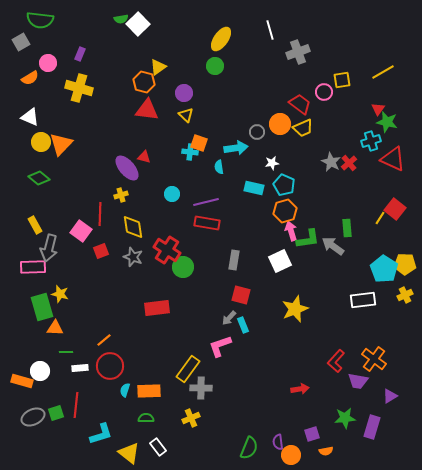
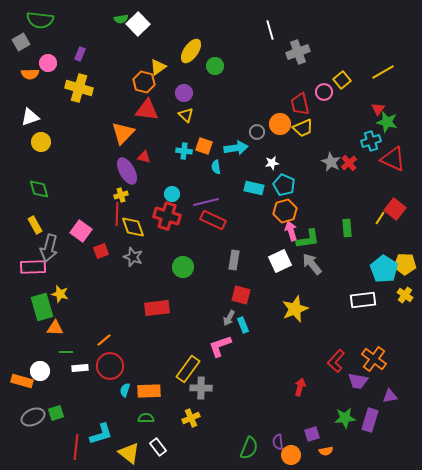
yellow ellipse at (221, 39): moved 30 px left, 12 px down
orange semicircle at (30, 78): moved 4 px up; rotated 30 degrees clockwise
yellow square at (342, 80): rotated 30 degrees counterclockwise
red trapezoid at (300, 104): rotated 140 degrees counterclockwise
white triangle at (30, 117): rotated 42 degrees counterclockwise
orange square at (199, 143): moved 5 px right, 3 px down
orange triangle at (61, 144): moved 62 px right, 11 px up
cyan cross at (190, 152): moved 6 px left, 1 px up
cyan semicircle at (219, 167): moved 3 px left
purple ellipse at (127, 168): moved 3 px down; rotated 12 degrees clockwise
green diamond at (39, 178): moved 11 px down; rotated 35 degrees clockwise
red line at (100, 214): moved 17 px right
red rectangle at (207, 223): moved 6 px right, 3 px up; rotated 15 degrees clockwise
yellow diamond at (133, 227): rotated 10 degrees counterclockwise
gray arrow at (333, 246): moved 21 px left, 18 px down; rotated 15 degrees clockwise
red cross at (167, 250): moved 34 px up; rotated 16 degrees counterclockwise
yellow cross at (405, 295): rotated 28 degrees counterclockwise
gray arrow at (229, 318): rotated 14 degrees counterclockwise
red arrow at (300, 389): moved 2 px up; rotated 66 degrees counterclockwise
purple triangle at (390, 396): rotated 21 degrees clockwise
red line at (76, 405): moved 42 px down
purple rectangle at (372, 427): moved 2 px left, 7 px up
